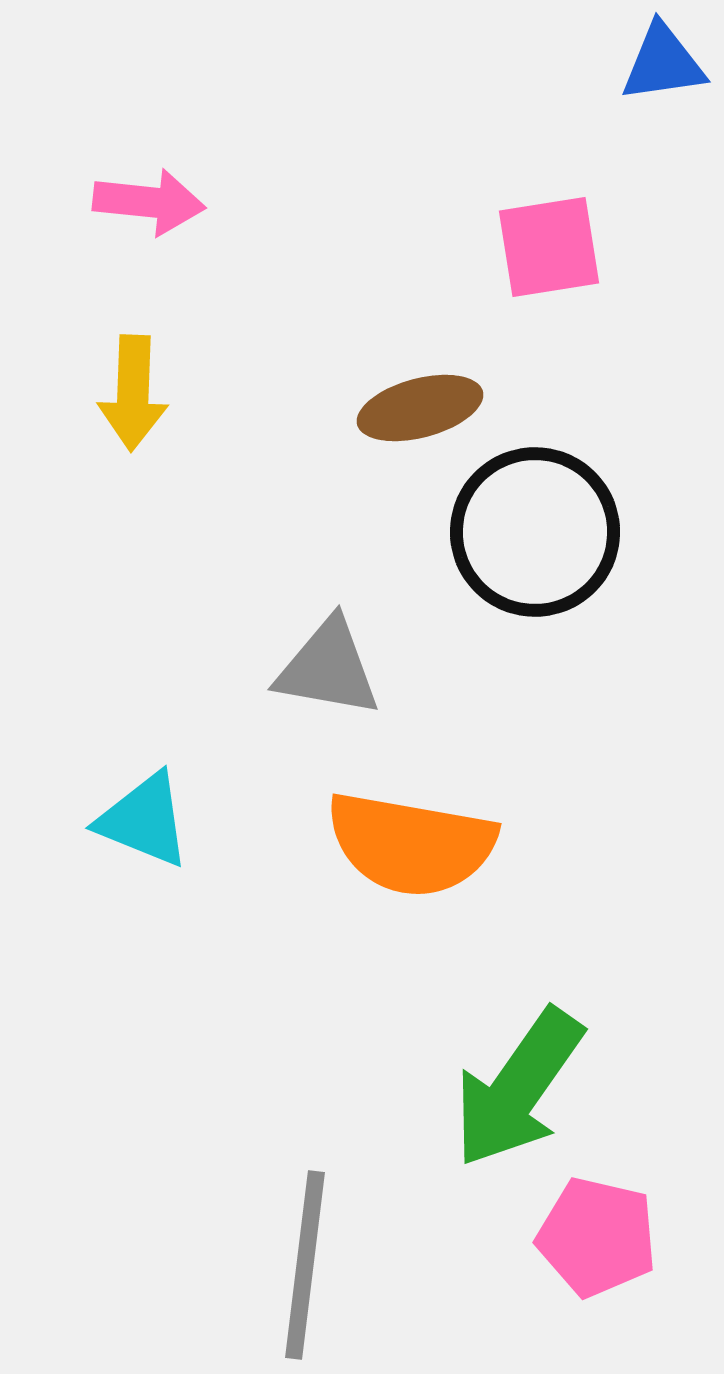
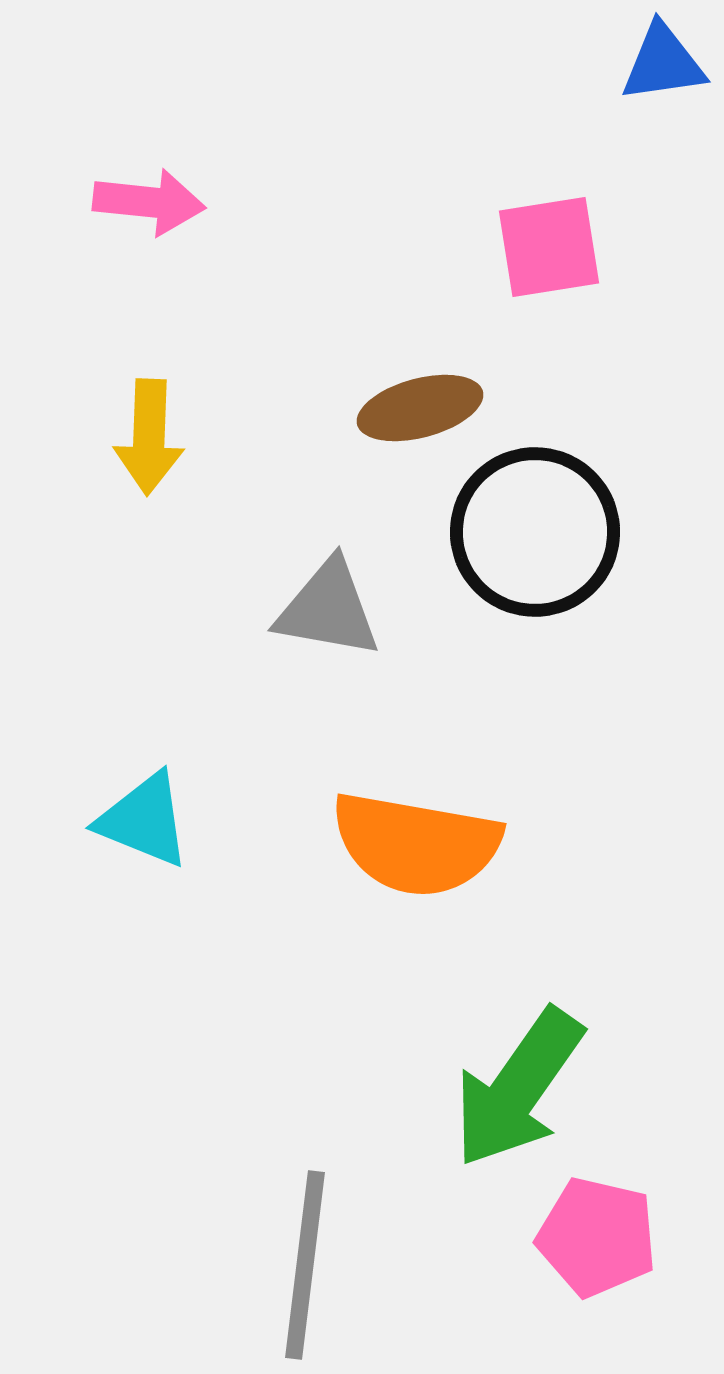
yellow arrow: moved 16 px right, 44 px down
gray triangle: moved 59 px up
orange semicircle: moved 5 px right
